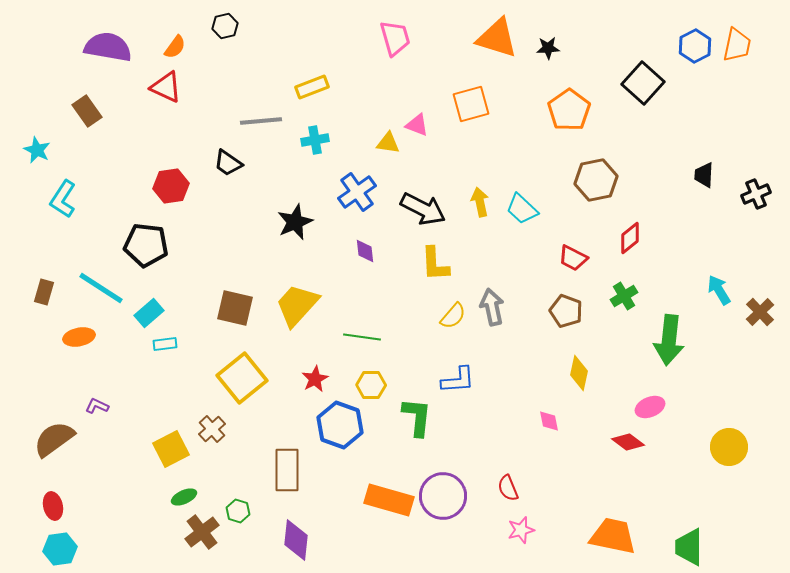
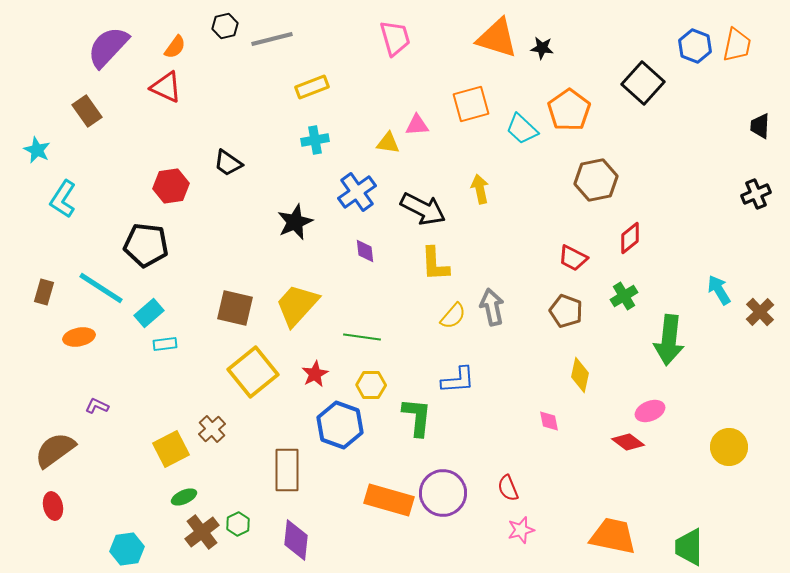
blue hexagon at (695, 46): rotated 12 degrees counterclockwise
purple semicircle at (108, 47): rotated 57 degrees counterclockwise
black star at (548, 48): moved 6 px left; rotated 10 degrees clockwise
gray line at (261, 121): moved 11 px right, 82 px up; rotated 9 degrees counterclockwise
pink triangle at (417, 125): rotated 25 degrees counterclockwise
black trapezoid at (704, 175): moved 56 px right, 49 px up
yellow arrow at (480, 202): moved 13 px up
cyan trapezoid at (522, 209): moved 80 px up
yellow diamond at (579, 373): moved 1 px right, 2 px down
yellow square at (242, 378): moved 11 px right, 6 px up
red star at (315, 379): moved 5 px up
pink ellipse at (650, 407): moved 4 px down
brown semicircle at (54, 439): moved 1 px right, 11 px down
purple circle at (443, 496): moved 3 px up
green hexagon at (238, 511): moved 13 px down; rotated 15 degrees clockwise
cyan hexagon at (60, 549): moved 67 px right
